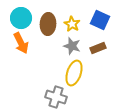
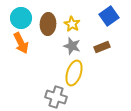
blue square: moved 9 px right, 4 px up; rotated 30 degrees clockwise
brown rectangle: moved 4 px right, 1 px up
